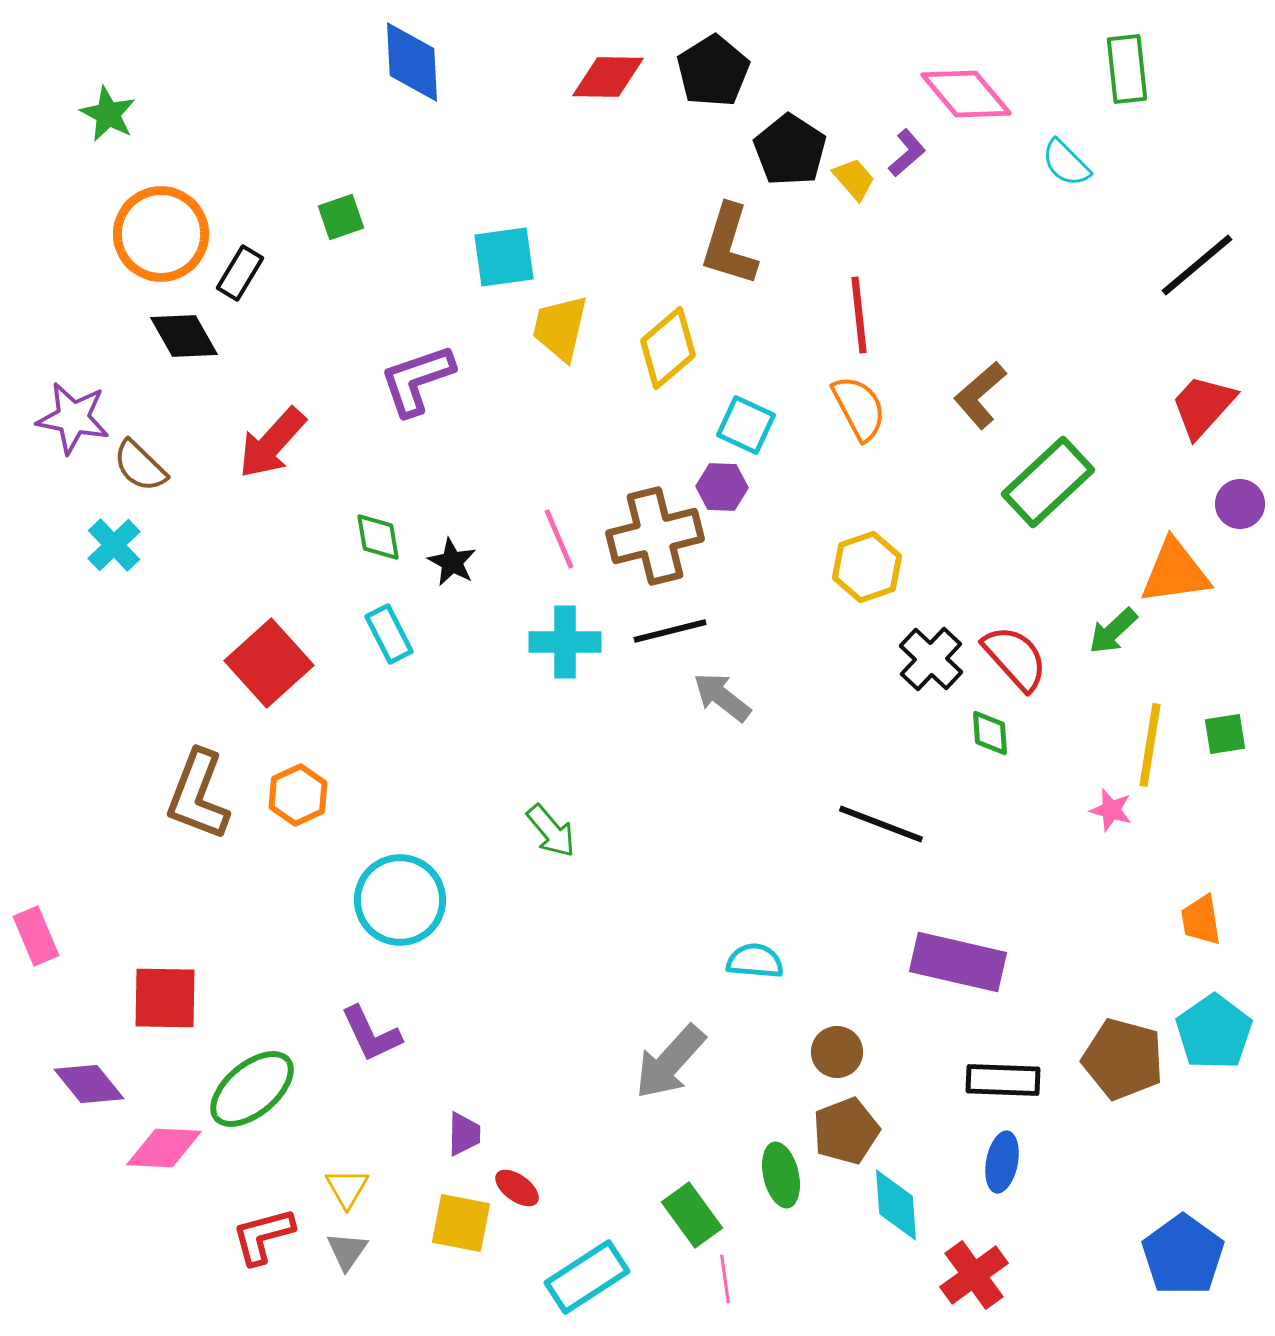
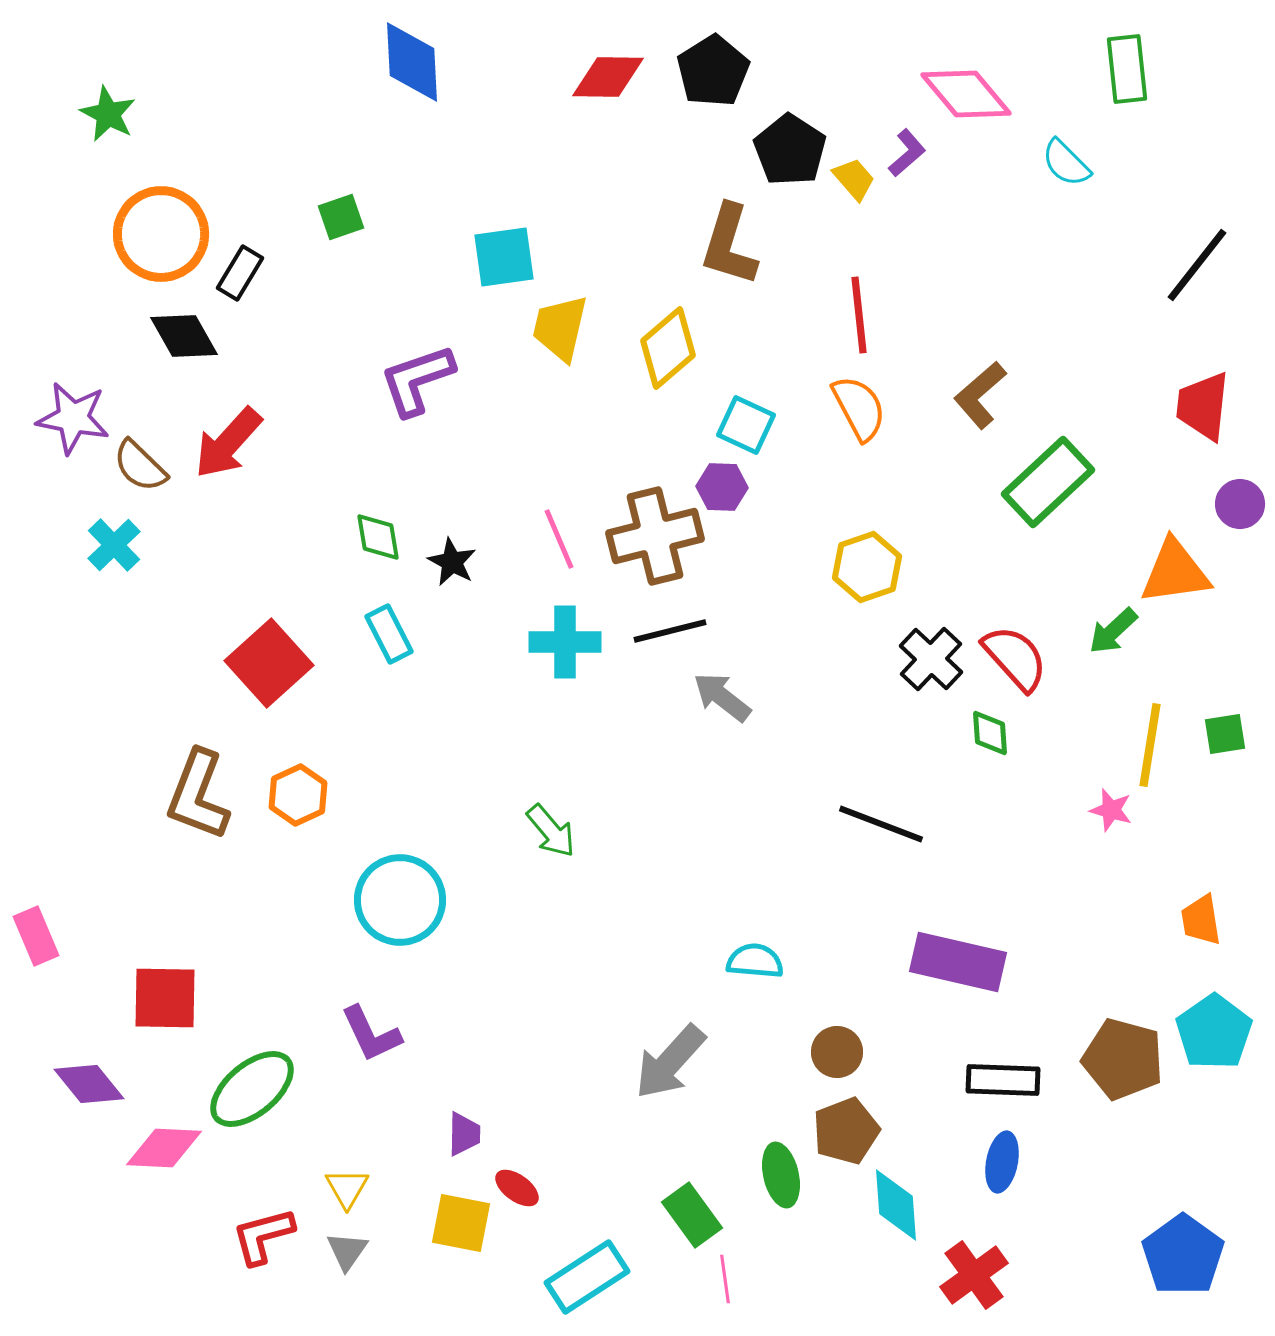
black line at (1197, 265): rotated 12 degrees counterclockwise
red trapezoid at (1203, 406): rotated 36 degrees counterclockwise
red arrow at (272, 443): moved 44 px left
